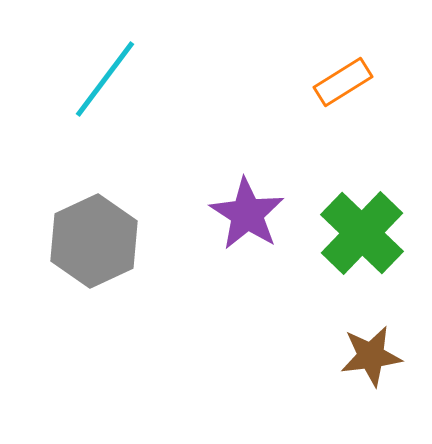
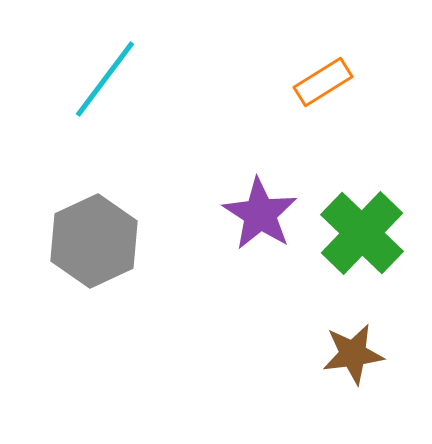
orange rectangle: moved 20 px left
purple star: moved 13 px right
brown star: moved 18 px left, 2 px up
